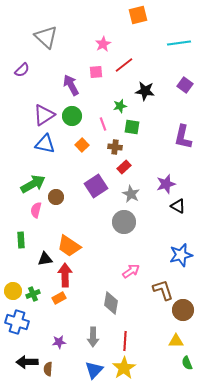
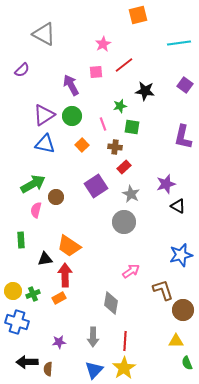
gray triangle at (46, 37): moved 2 px left, 3 px up; rotated 15 degrees counterclockwise
